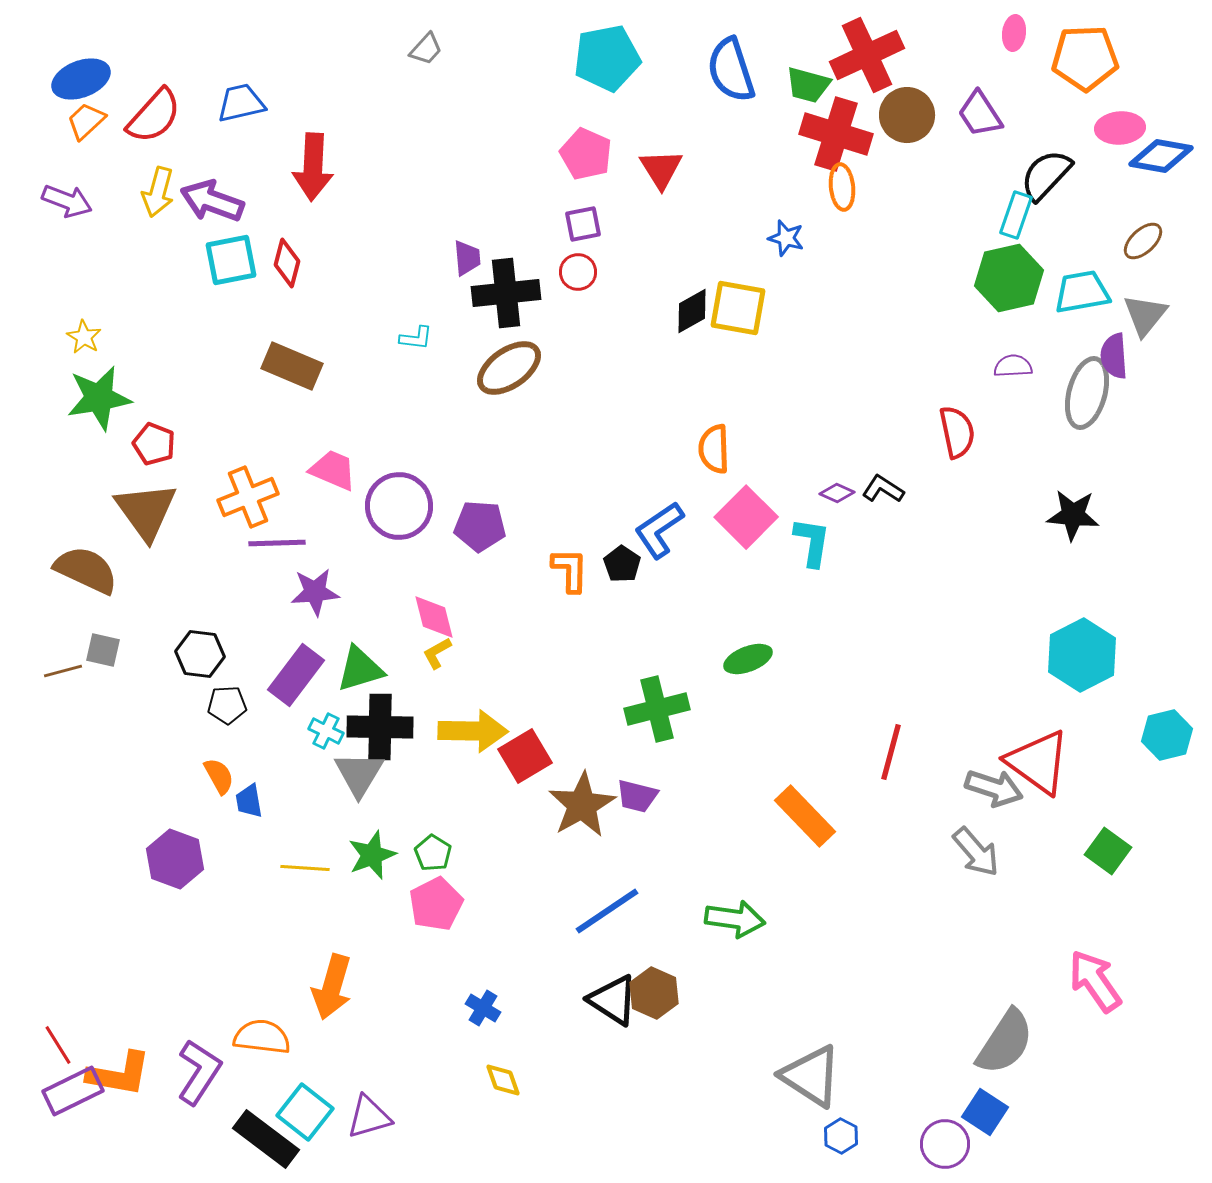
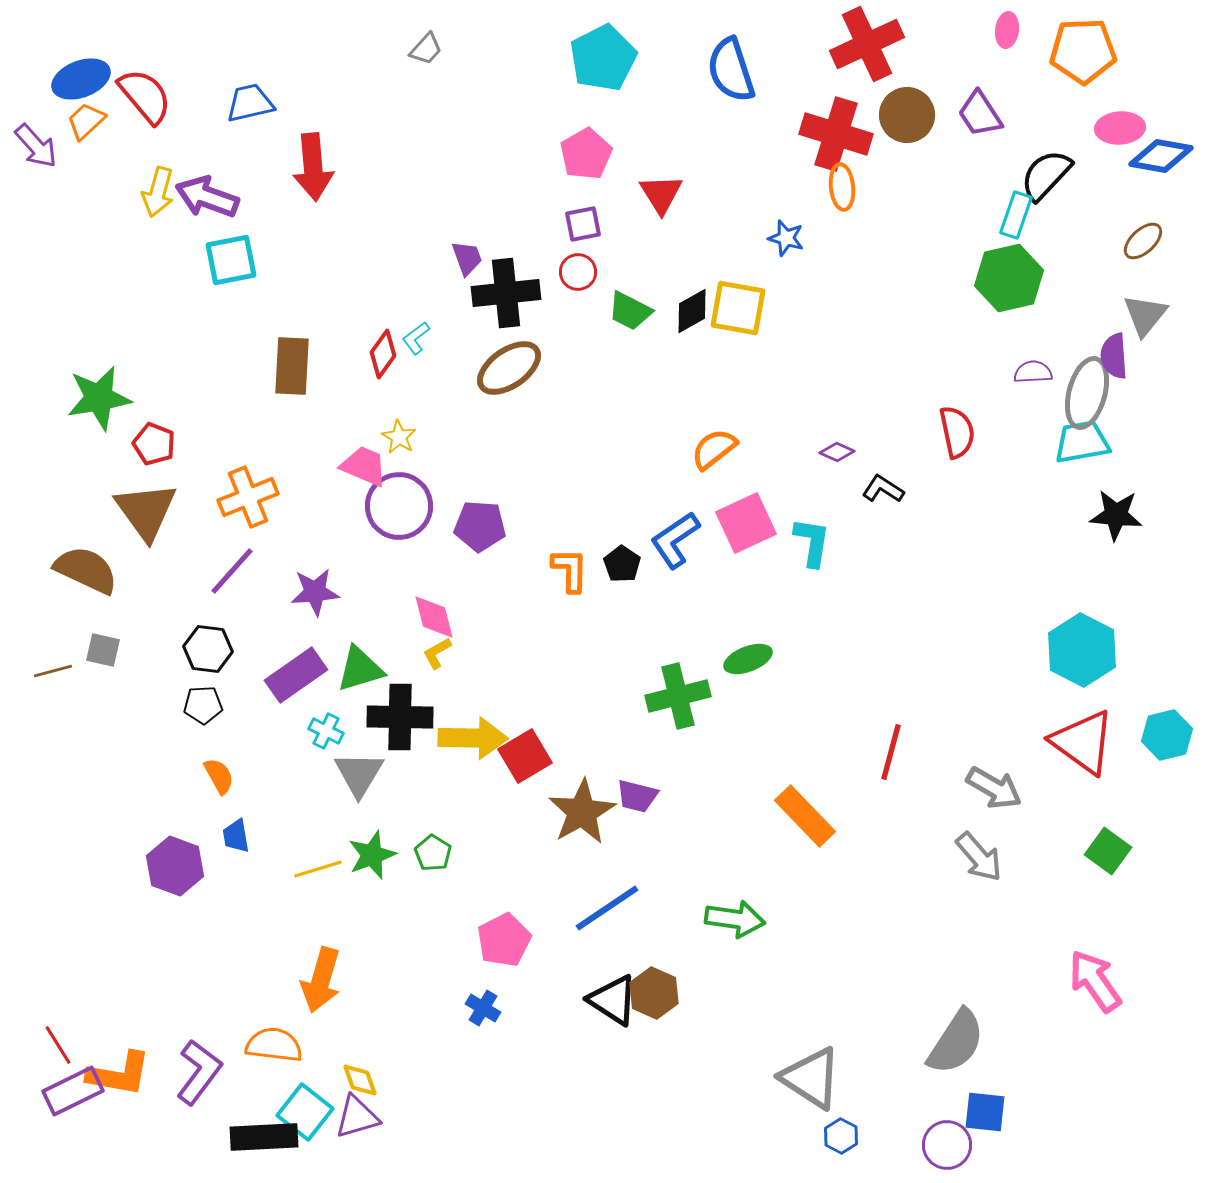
pink ellipse at (1014, 33): moved 7 px left, 3 px up
red cross at (867, 55): moved 11 px up
cyan pentagon at (607, 58): moved 4 px left; rotated 16 degrees counterclockwise
orange pentagon at (1085, 58): moved 2 px left, 7 px up
green trapezoid at (808, 85): moved 178 px left, 226 px down; rotated 12 degrees clockwise
blue trapezoid at (241, 103): moved 9 px right
red semicircle at (154, 116): moved 9 px left, 20 px up; rotated 82 degrees counterclockwise
pink pentagon at (586, 154): rotated 18 degrees clockwise
red arrow at (313, 167): rotated 8 degrees counterclockwise
red triangle at (661, 169): moved 25 px down
purple arrow at (67, 201): moved 31 px left, 55 px up; rotated 27 degrees clockwise
purple arrow at (212, 201): moved 5 px left, 4 px up
purple trapezoid at (467, 258): rotated 15 degrees counterclockwise
red diamond at (287, 263): moved 96 px right, 91 px down; rotated 21 degrees clockwise
cyan trapezoid at (1082, 292): moved 150 px down
yellow star at (84, 337): moved 315 px right, 100 px down
cyan L-shape at (416, 338): rotated 136 degrees clockwise
brown rectangle at (292, 366): rotated 70 degrees clockwise
purple semicircle at (1013, 366): moved 20 px right, 6 px down
orange semicircle at (714, 449): rotated 54 degrees clockwise
pink trapezoid at (333, 470): moved 31 px right, 4 px up
purple diamond at (837, 493): moved 41 px up
black star at (1073, 515): moved 43 px right
pink square at (746, 517): moved 6 px down; rotated 20 degrees clockwise
blue L-shape at (659, 530): moved 16 px right, 10 px down
purple line at (277, 543): moved 45 px left, 28 px down; rotated 46 degrees counterclockwise
black hexagon at (200, 654): moved 8 px right, 5 px up
cyan hexagon at (1082, 655): moved 5 px up; rotated 6 degrees counterclockwise
brown line at (63, 671): moved 10 px left
purple rectangle at (296, 675): rotated 18 degrees clockwise
black pentagon at (227, 705): moved 24 px left
green cross at (657, 709): moved 21 px right, 13 px up
black cross at (380, 727): moved 20 px right, 10 px up
yellow arrow at (473, 731): moved 7 px down
red triangle at (1038, 762): moved 45 px right, 20 px up
gray arrow at (994, 788): rotated 12 degrees clockwise
blue trapezoid at (249, 801): moved 13 px left, 35 px down
brown star at (582, 805): moved 7 px down
gray arrow at (976, 852): moved 3 px right, 5 px down
purple hexagon at (175, 859): moved 7 px down
yellow line at (305, 868): moved 13 px right, 1 px down; rotated 21 degrees counterclockwise
pink pentagon at (436, 904): moved 68 px right, 36 px down
blue line at (607, 911): moved 3 px up
orange arrow at (332, 987): moved 11 px left, 7 px up
orange semicircle at (262, 1037): moved 12 px right, 8 px down
gray semicircle at (1005, 1042): moved 49 px left
purple L-shape at (199, 1072): rotated 4 degrees clockwise
gray triangle at (811, 1076): moved 2 px down
yellow diamond at (503, 1080): moved 143 px left
blue square at (985, 1112): rotated 27 degrees counterclockwise
purple triangle at (369, 1117): moved 12 px left
black rectangle at (266, 1139): moved 2 px left, 2 px up; rotated 40 degrees counterclockwise
purple circle at (945, 1144): moved 2 px right, 1 px down
